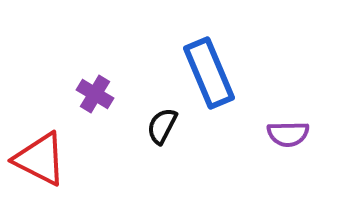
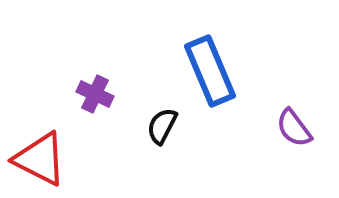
blue rectangle: moved 1 px right, 2 px up
purple cross: rotated 6 degrees counterclockwise
purple semicircle: moved 6 px right, 6 px up; rotated 54 degrees clockwise
